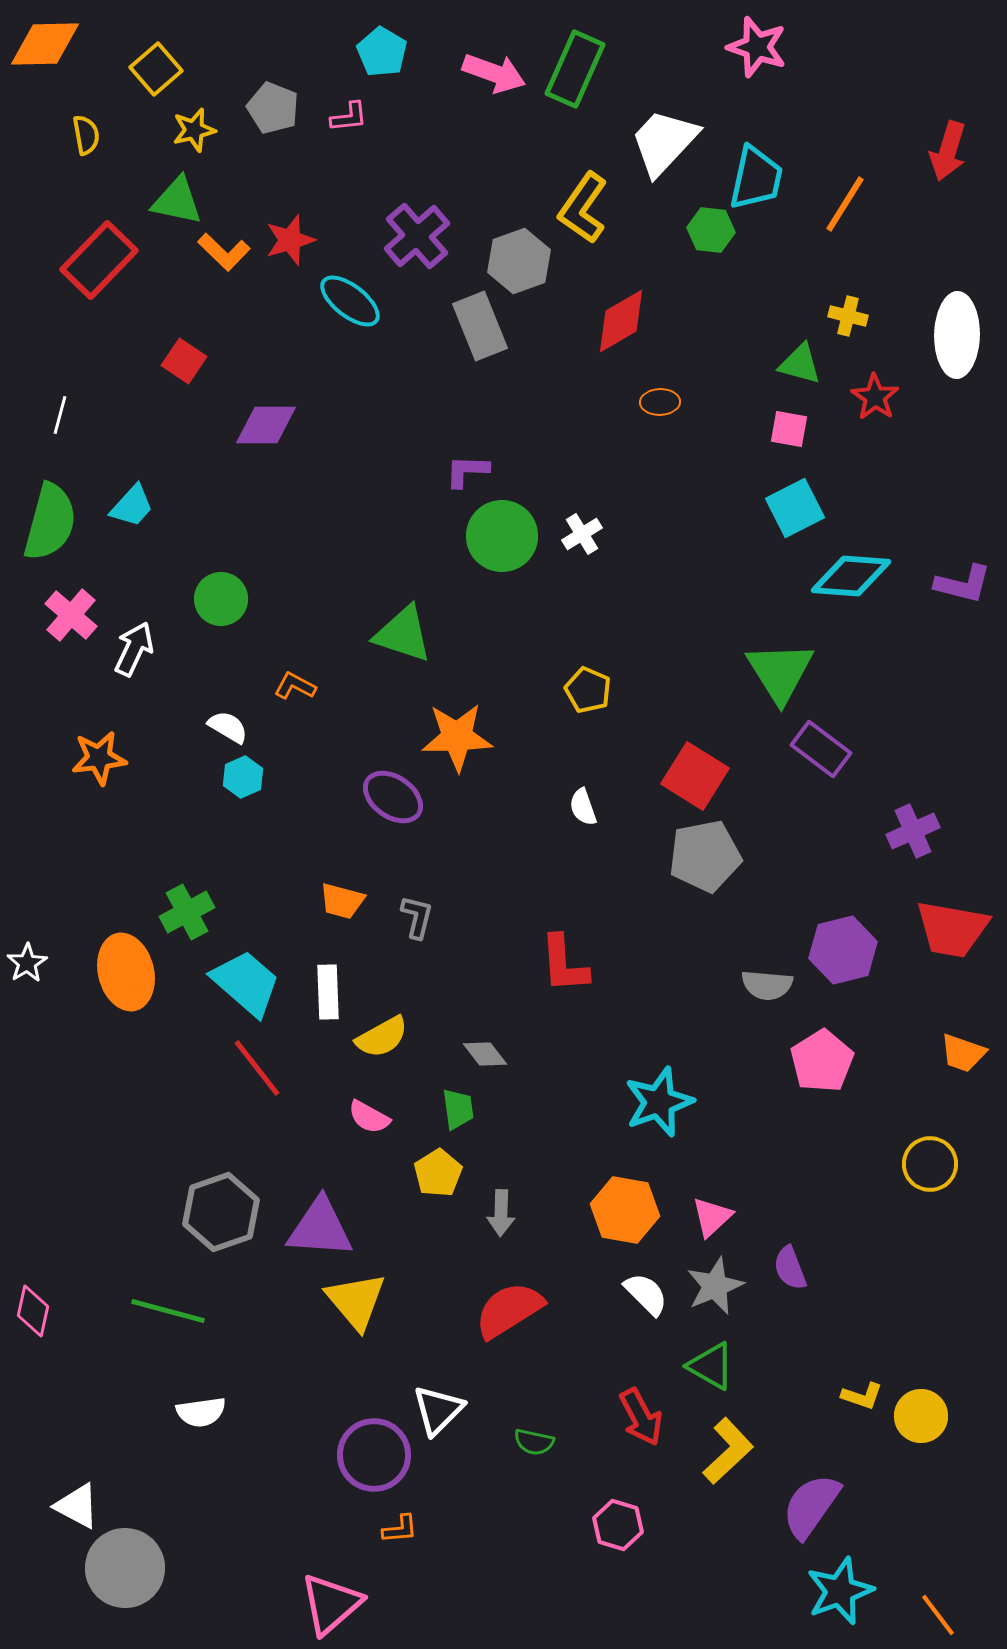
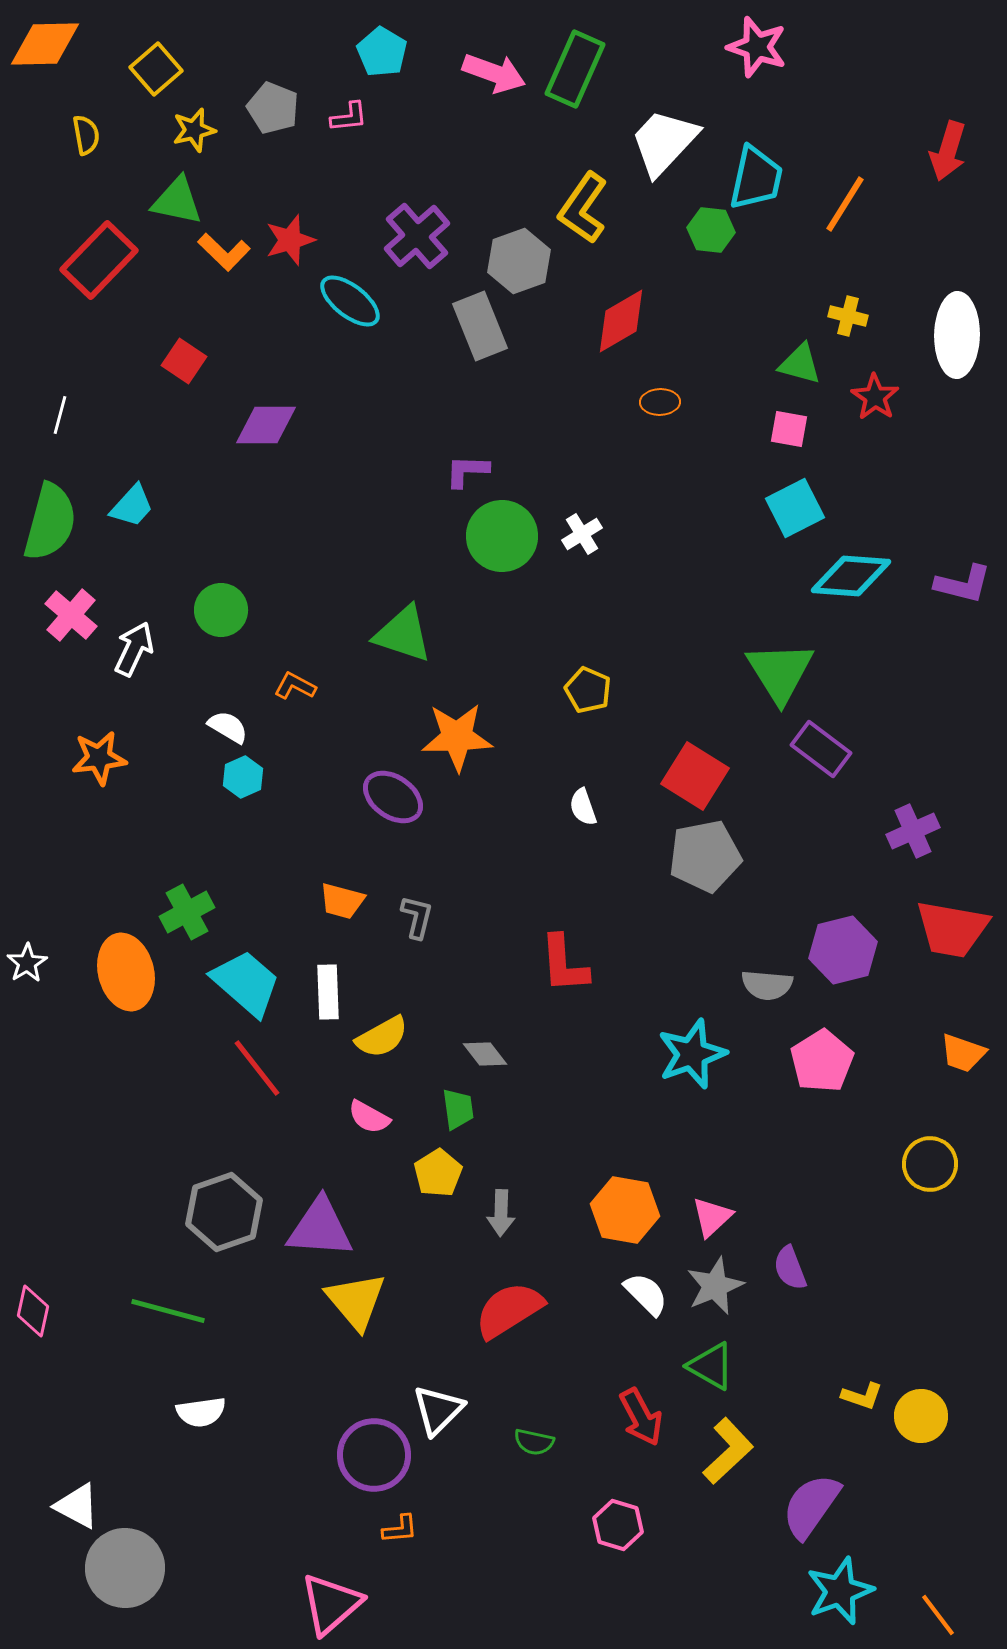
green circle at (221, 599): moved 11 px down
cyan star at (659, 1102): moved 33 px right, 48 px up
gray hexagon at (221, 1212): moved 3 px right
